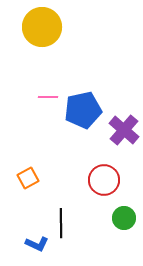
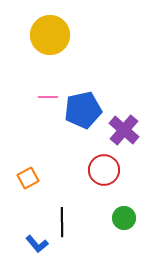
yellow circle: moved 8 px right, 8 px down
red circle: moved 10 px up
black line: moved 1 px right, 1 px up
blue L-shape: rotated 25 degrees clockwise
